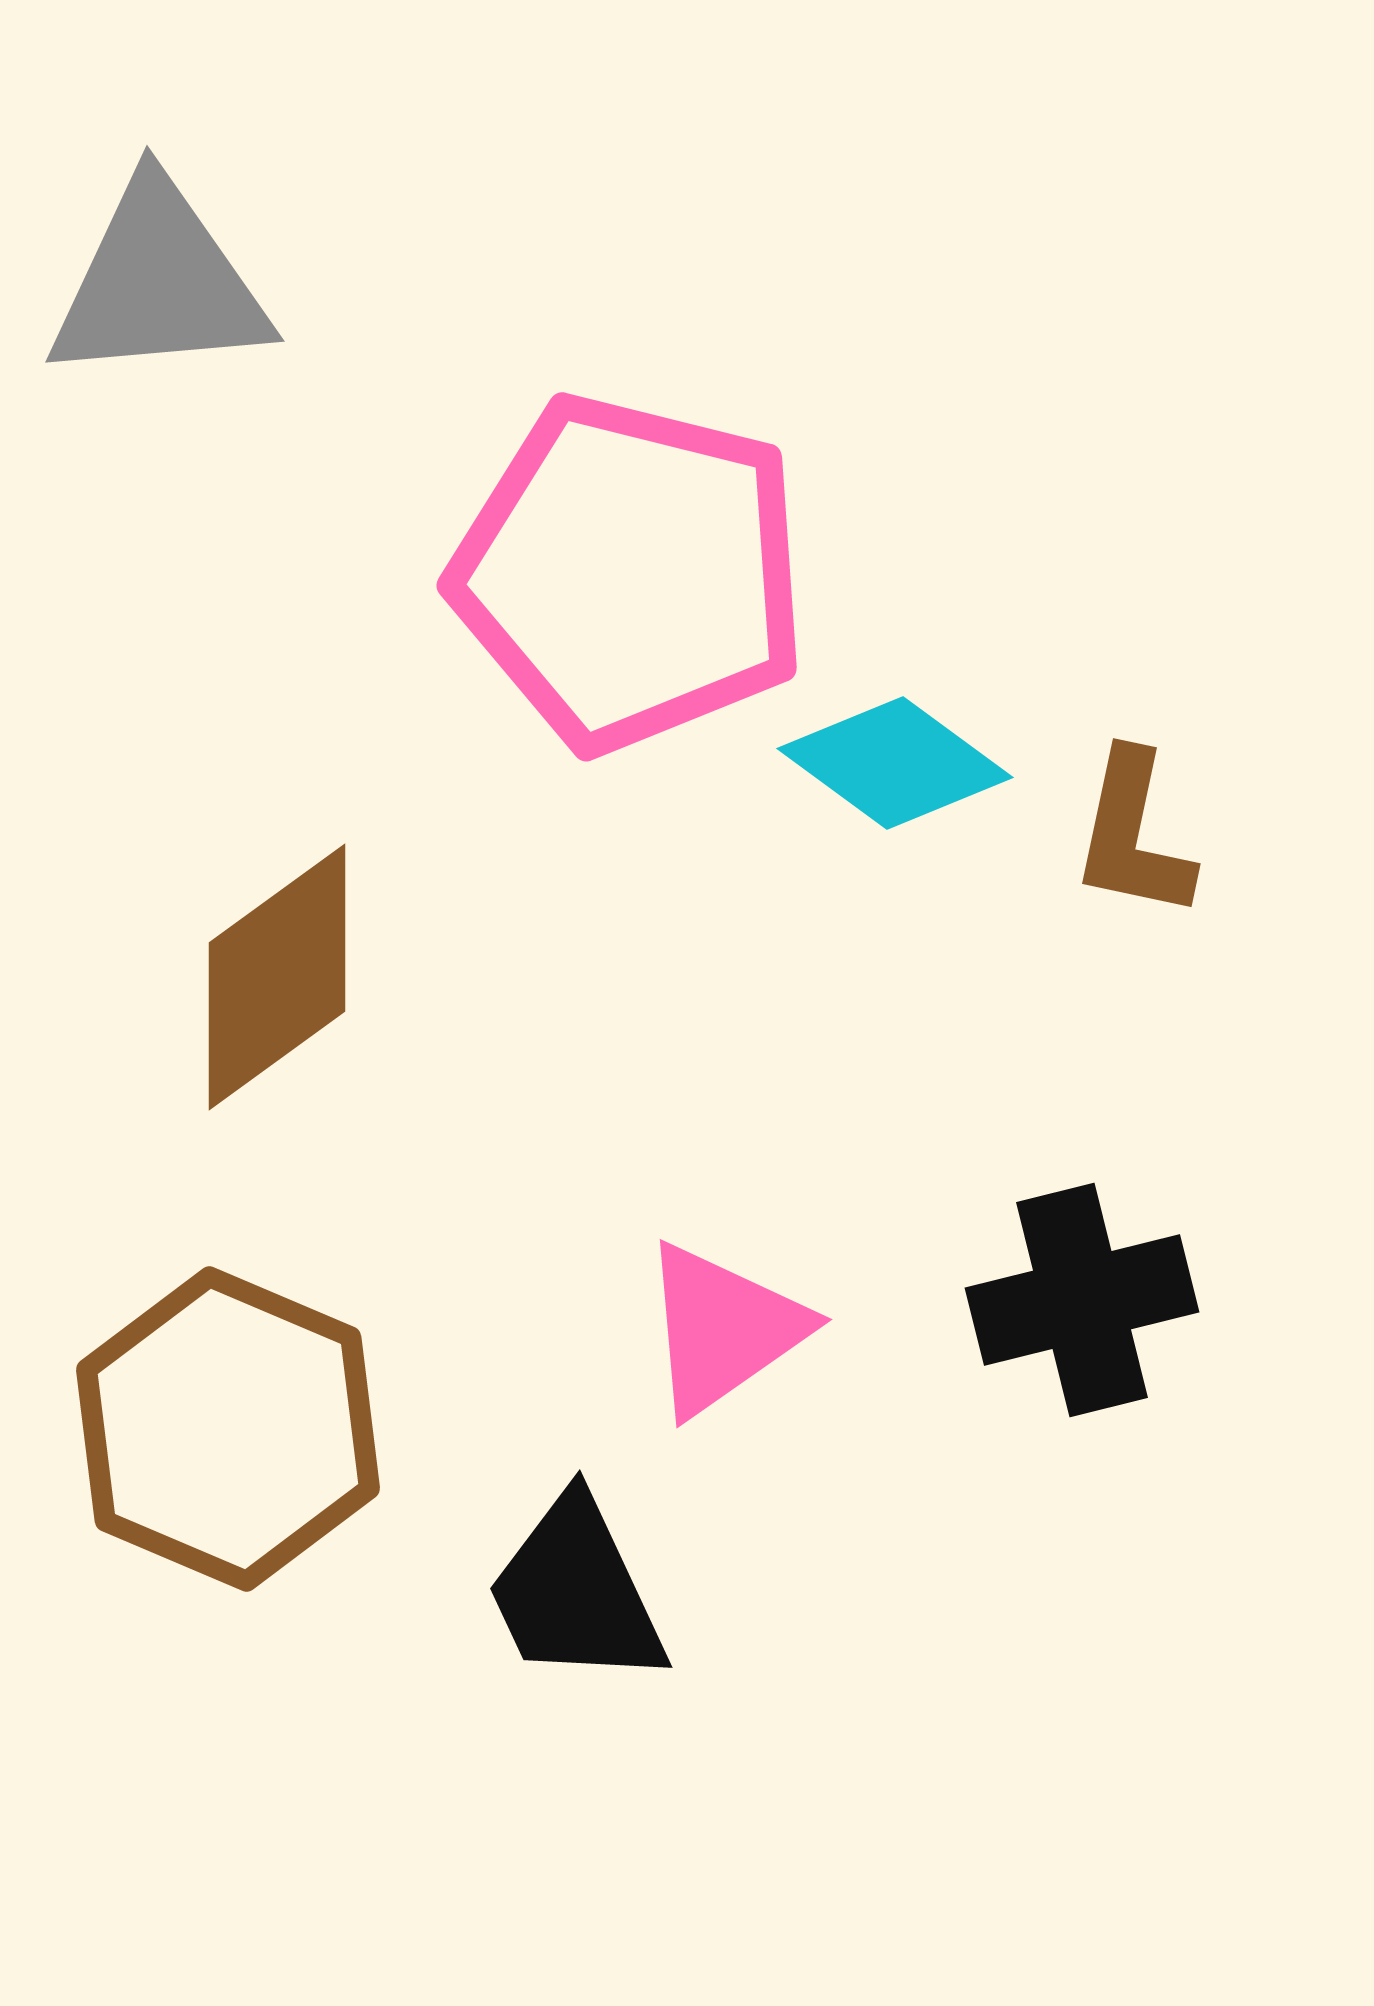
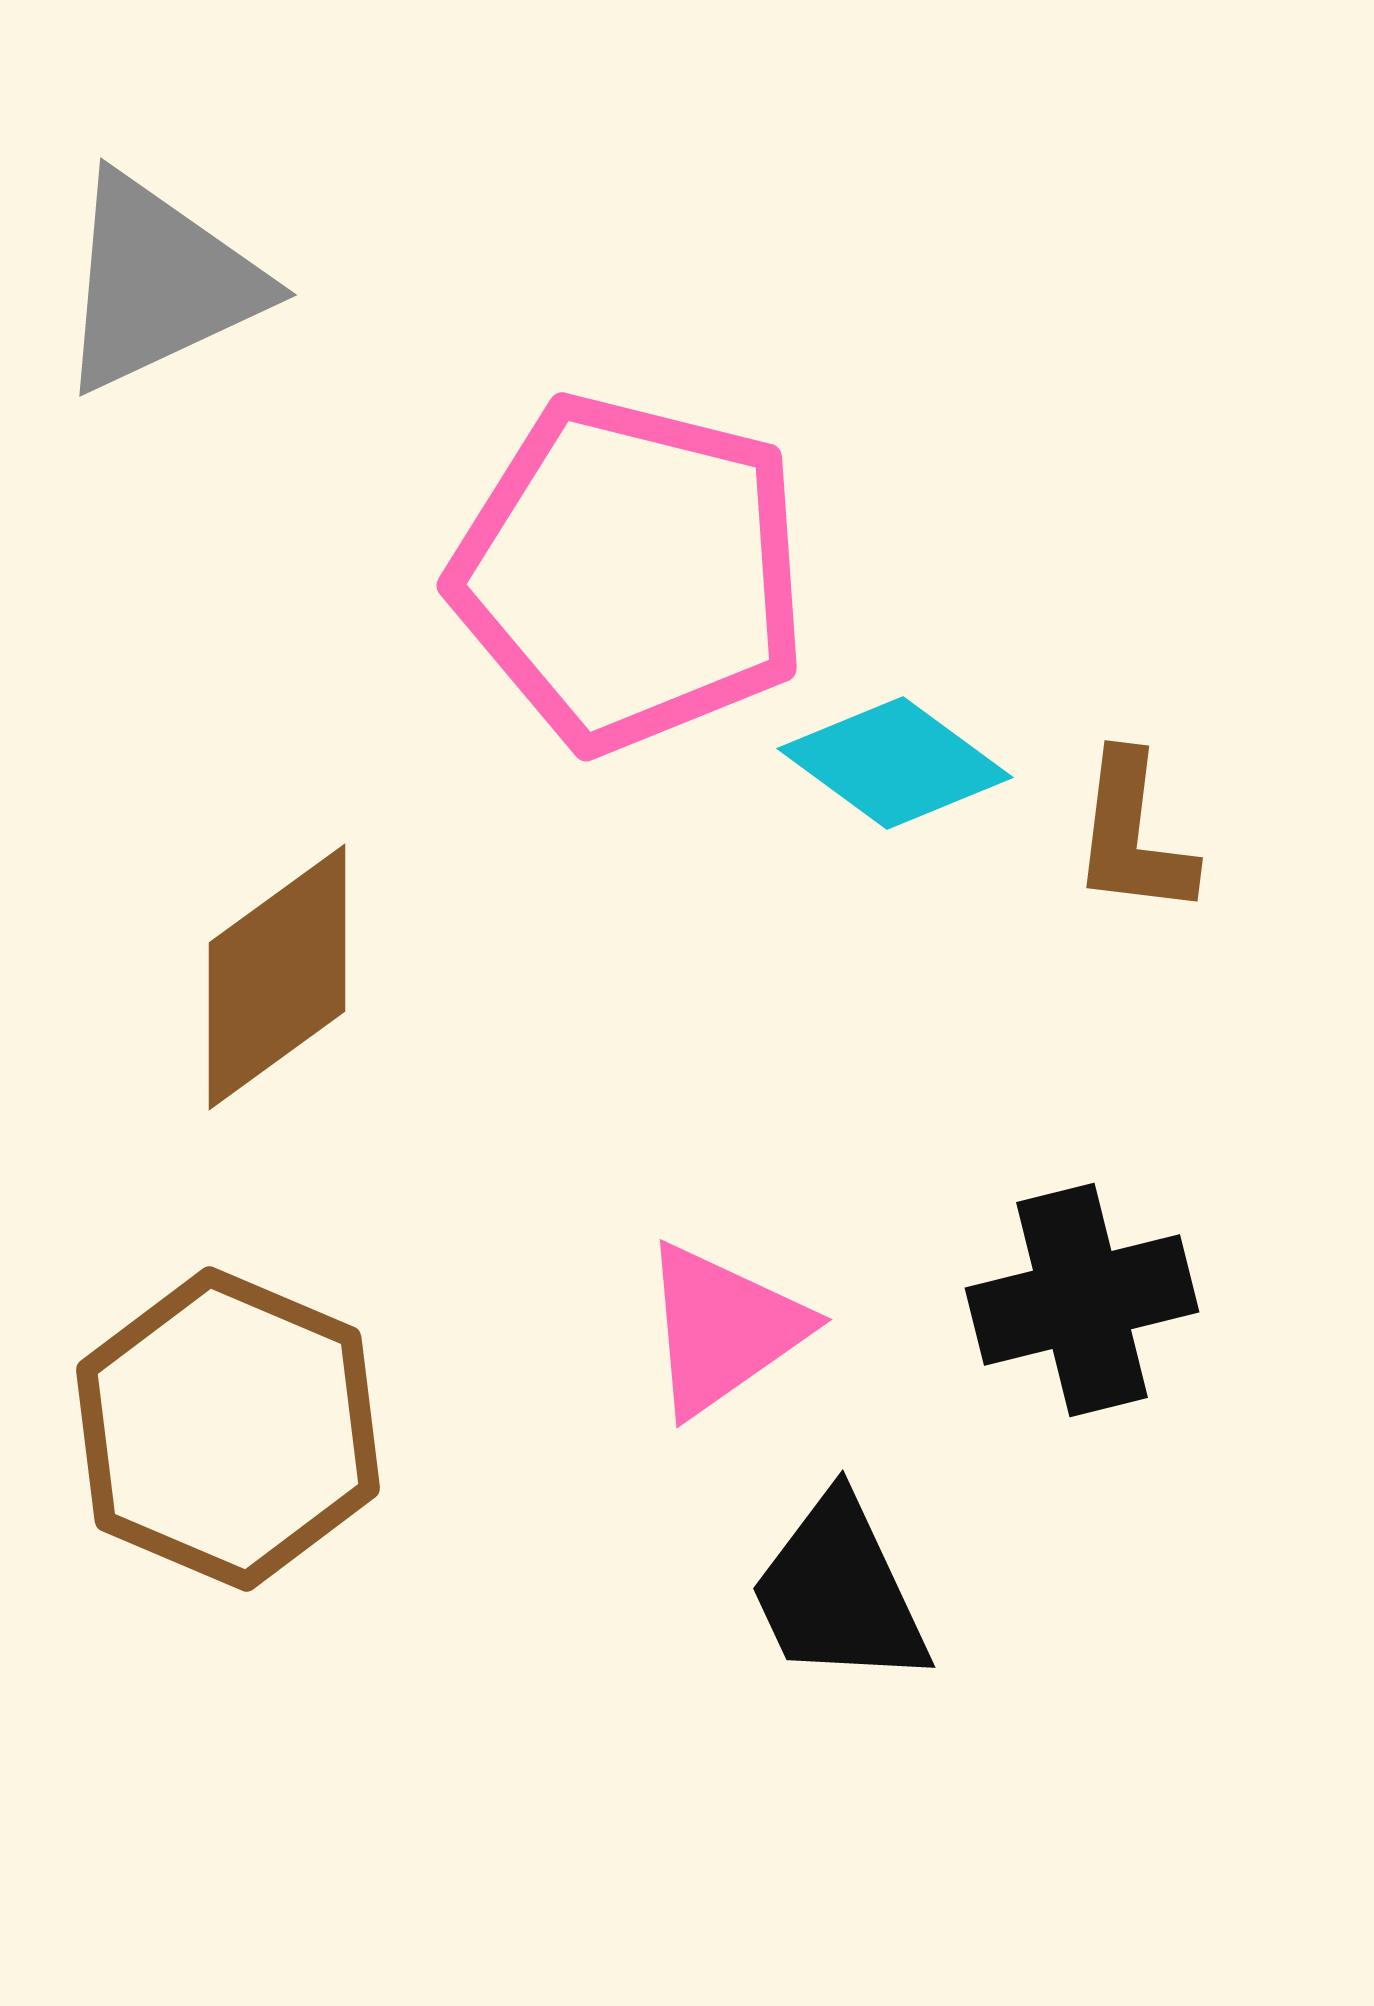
gray triangle: rotated 20 degrees counterclockwise
brown L-shape: rotated 5 degrees counterclockwise
black trapezoid: moved 263 px right
